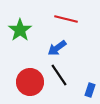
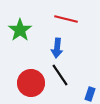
blue arrow: rotated 48 degrees counterclockwise
black line: moved 1 px right
red circle: moved 1 px right, 1 px down
blue rectangle: moved 4 px down
